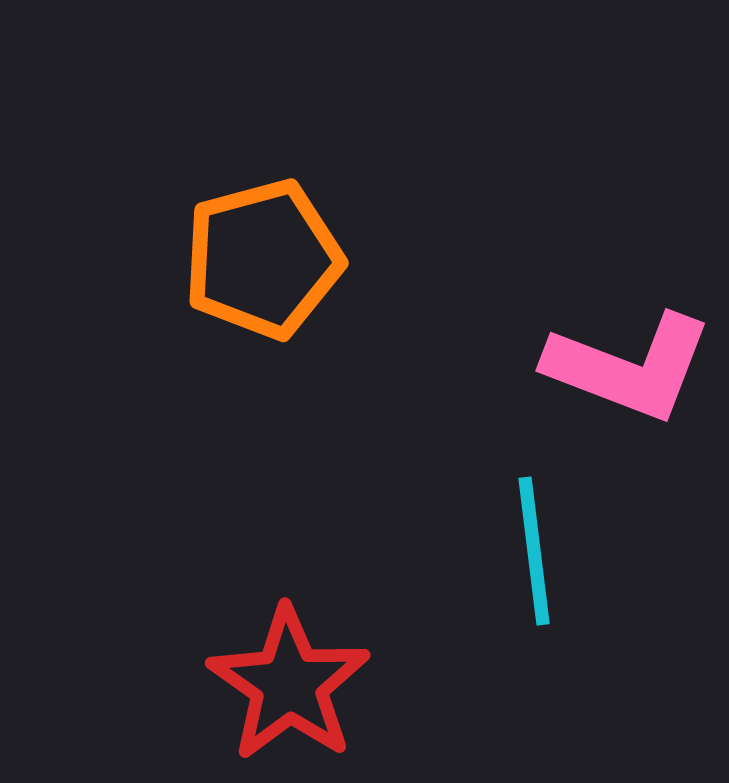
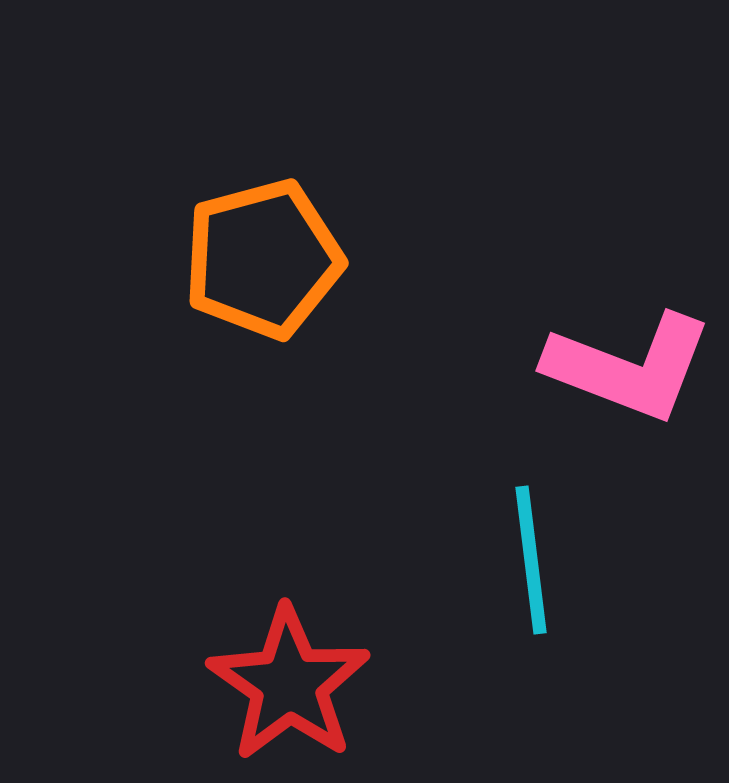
cyan line: moved 3 px left, 9 px down
